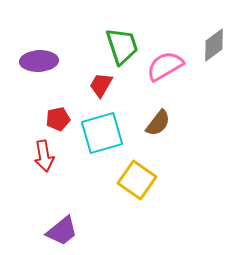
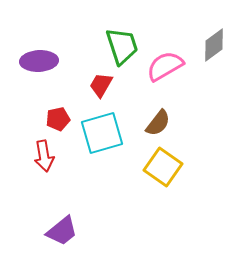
yellow square: moved 26 px right, 13 px up
